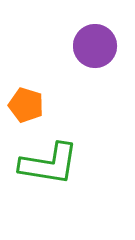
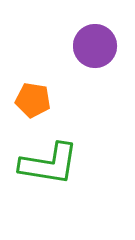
orange pentagon: moved 7 px right, 5 px up; rotated 8 degrees counterclockwise
